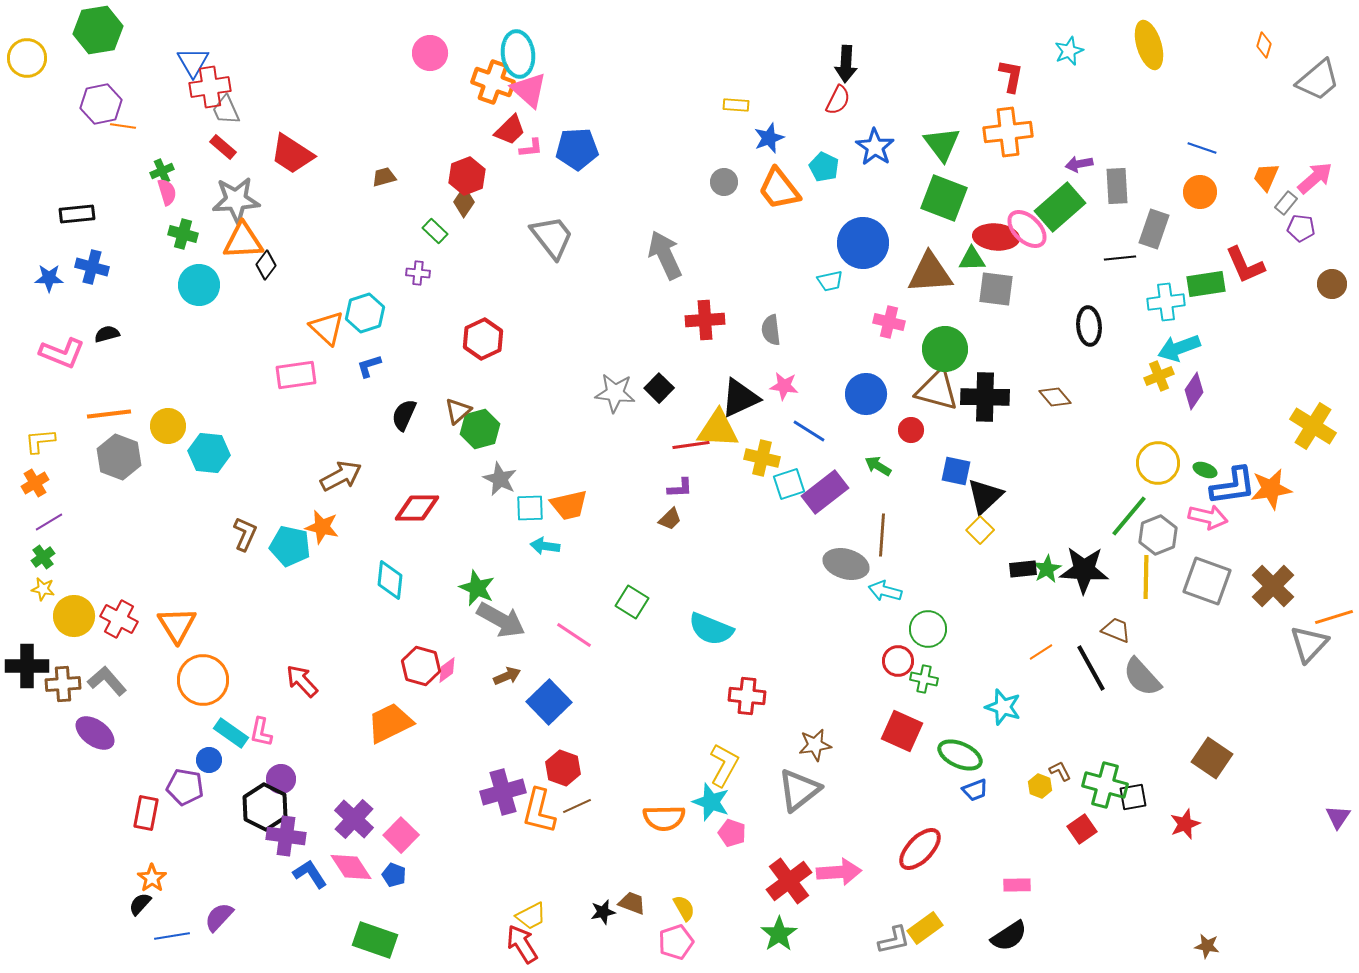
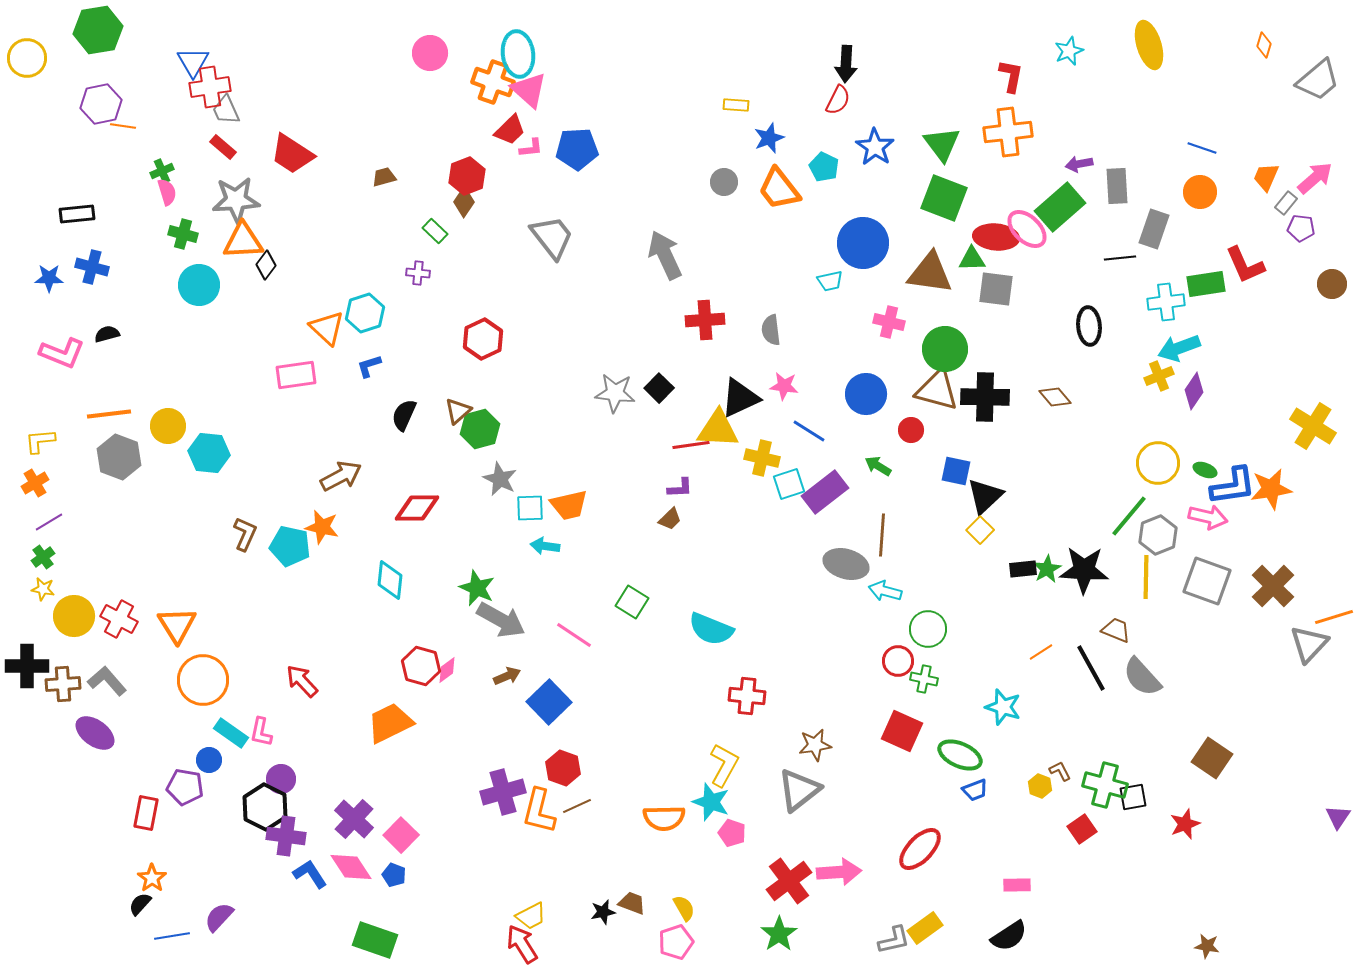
brown triangle at (930, 273): rotated 12 degrees clockwise
